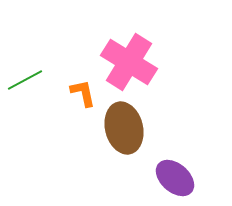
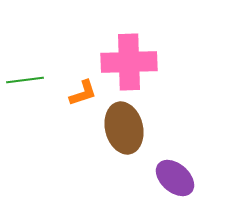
pink cross: rotated 34 degrees counterclockwise
green line: rotated 21 degrees clockwise
orange L-shape: rotated 84 degrees clockwise
